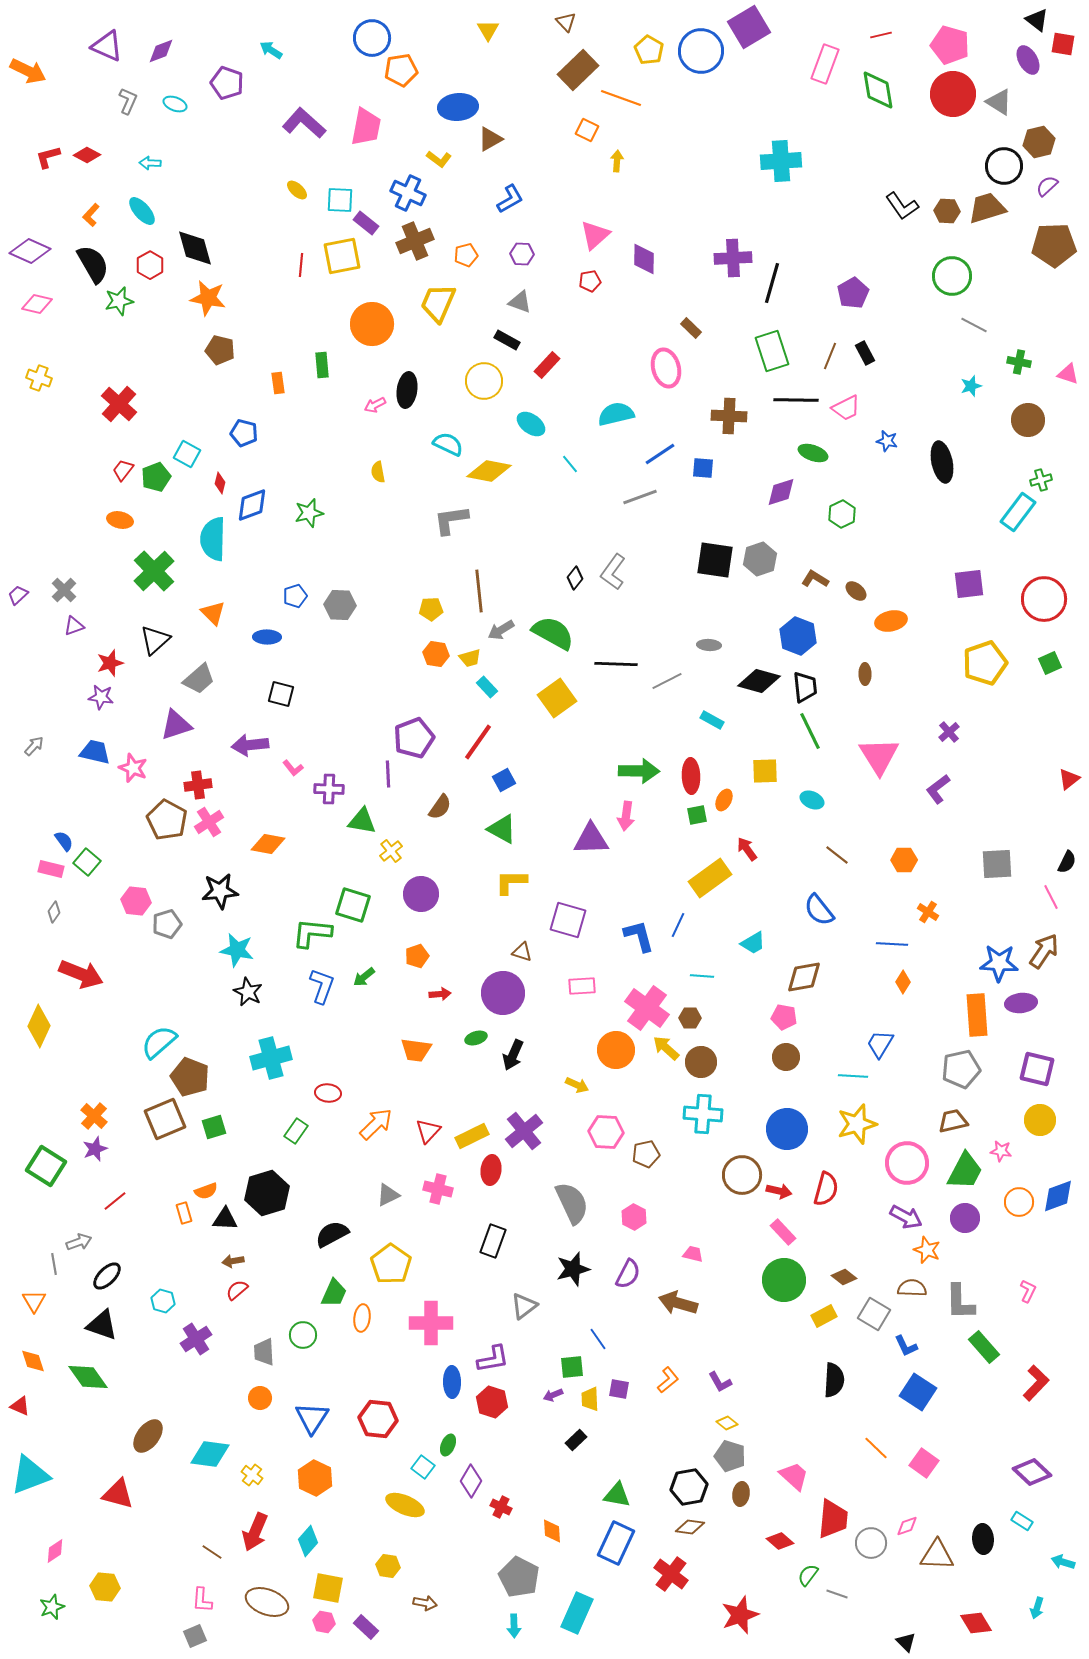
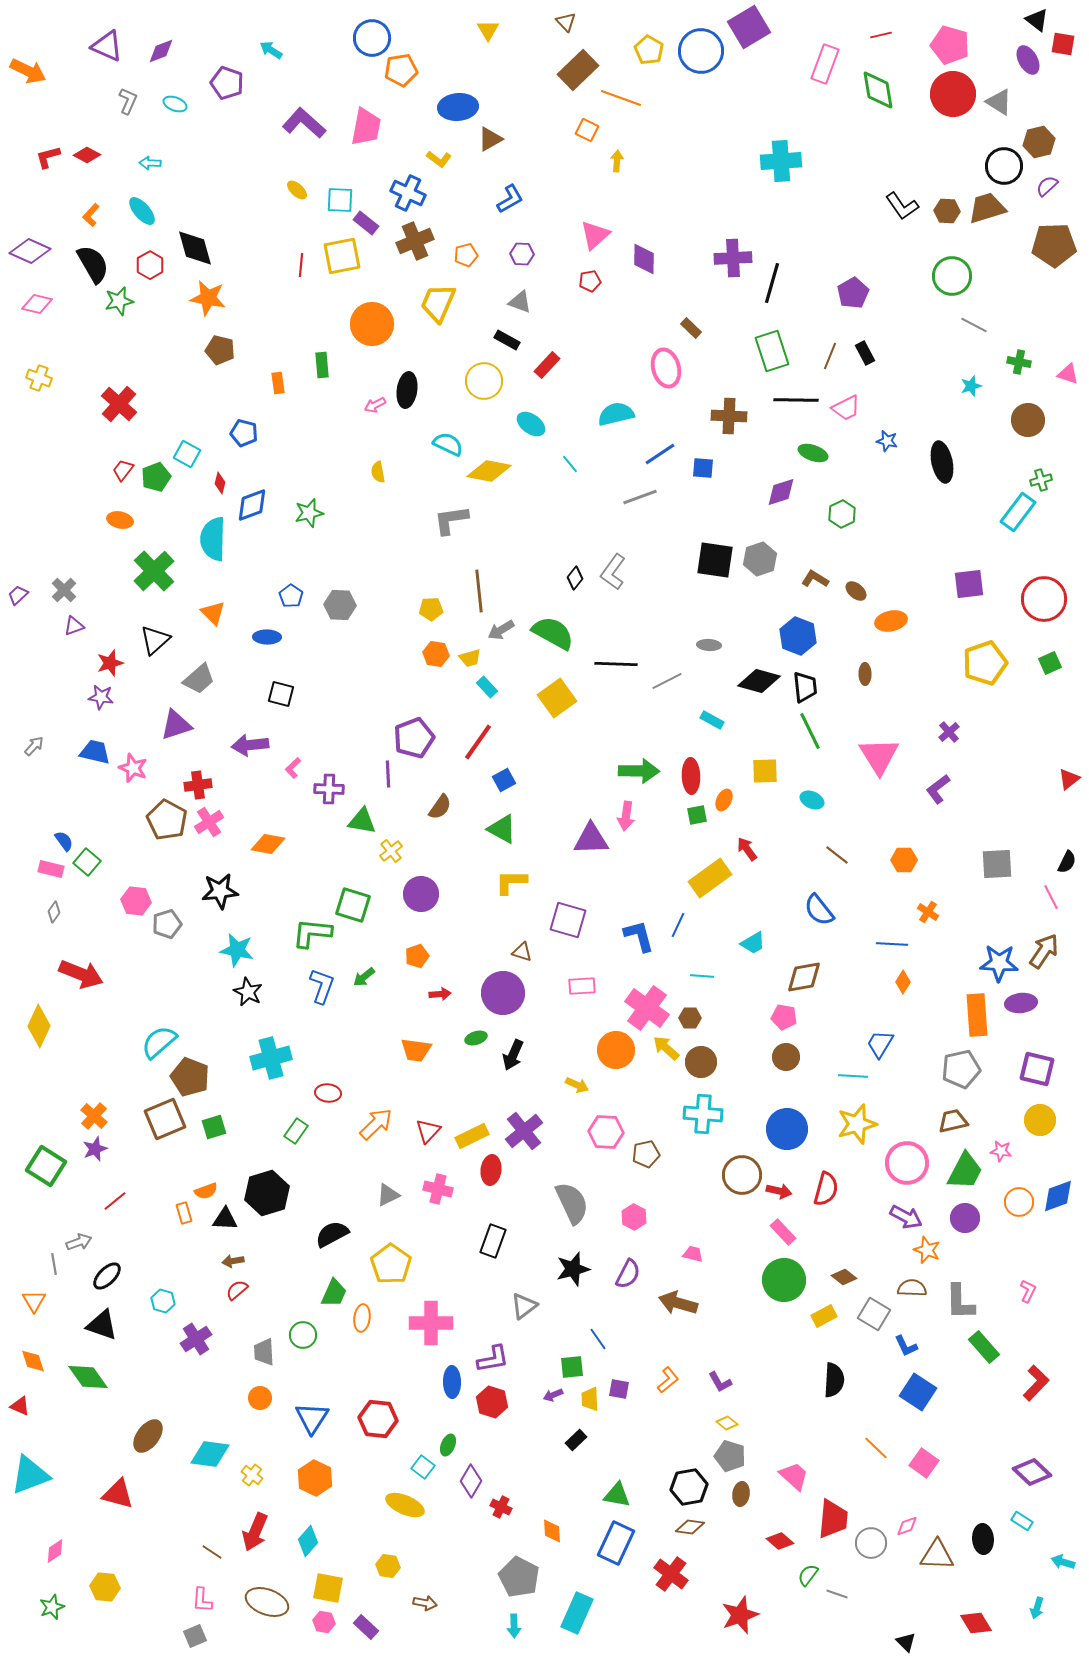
blue pentagon at (295, 596): moved 4 px left; rotated 20 degrees counterclockwise
pink L-shape at (293, 768): rotated 85 degrees clockwise
